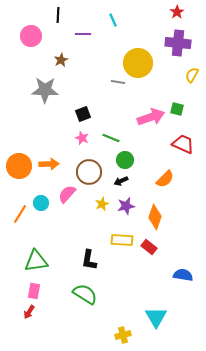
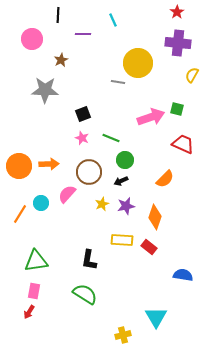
pink circle: moved 1 px right, 3 px down
